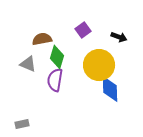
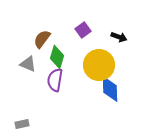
brown semicircle: rotated 42 degrees counterclockwise
